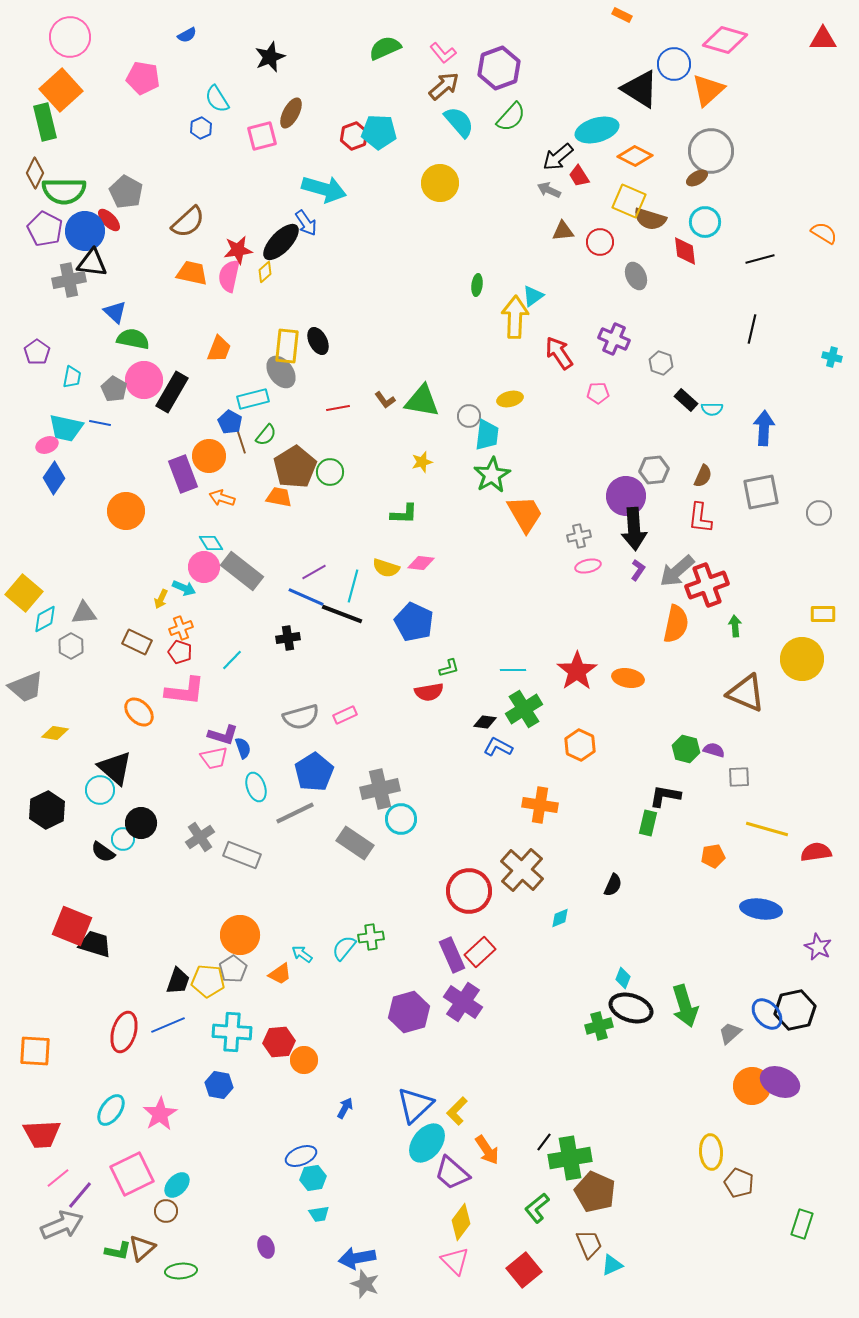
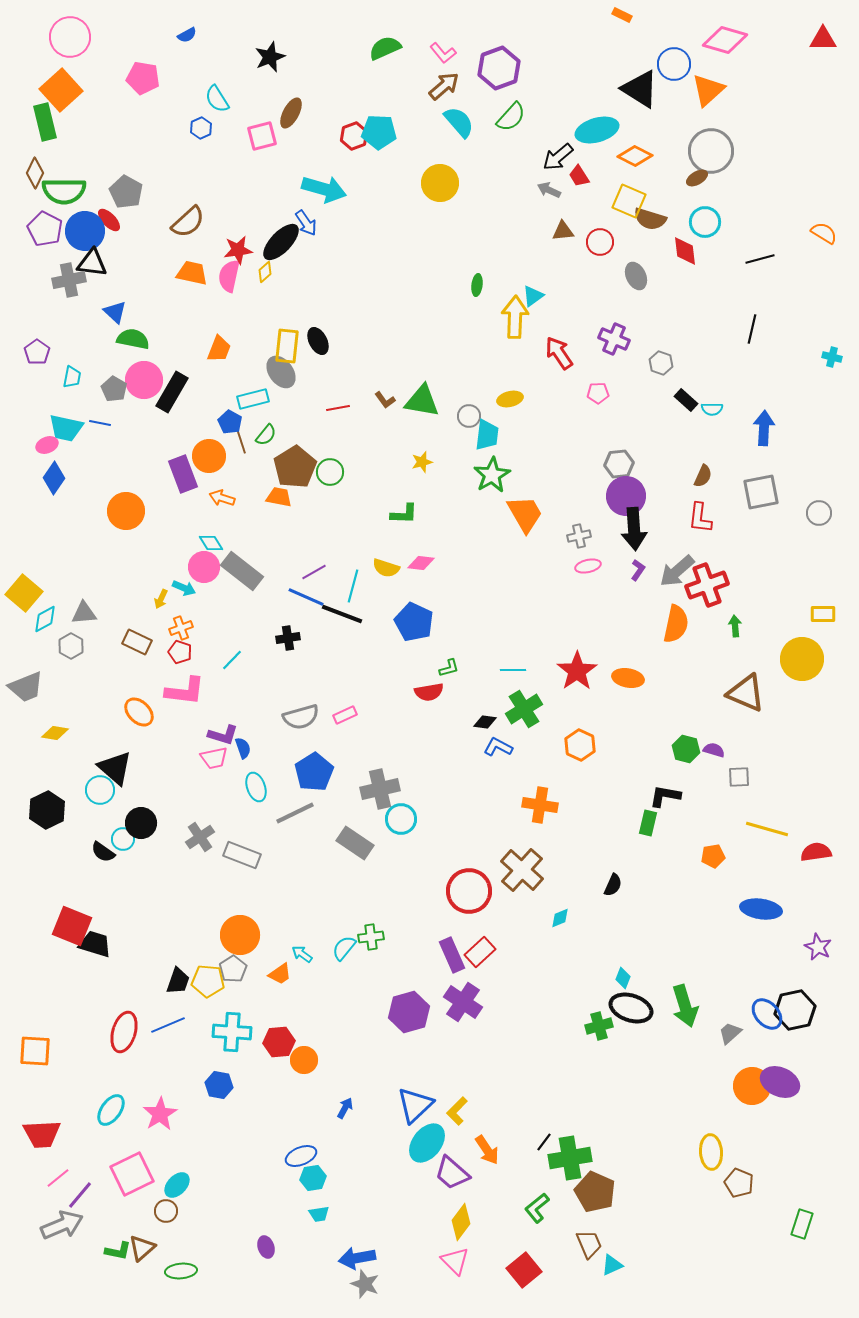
gray hexagon at (654, 470): moved 35 px left, 6 px up
